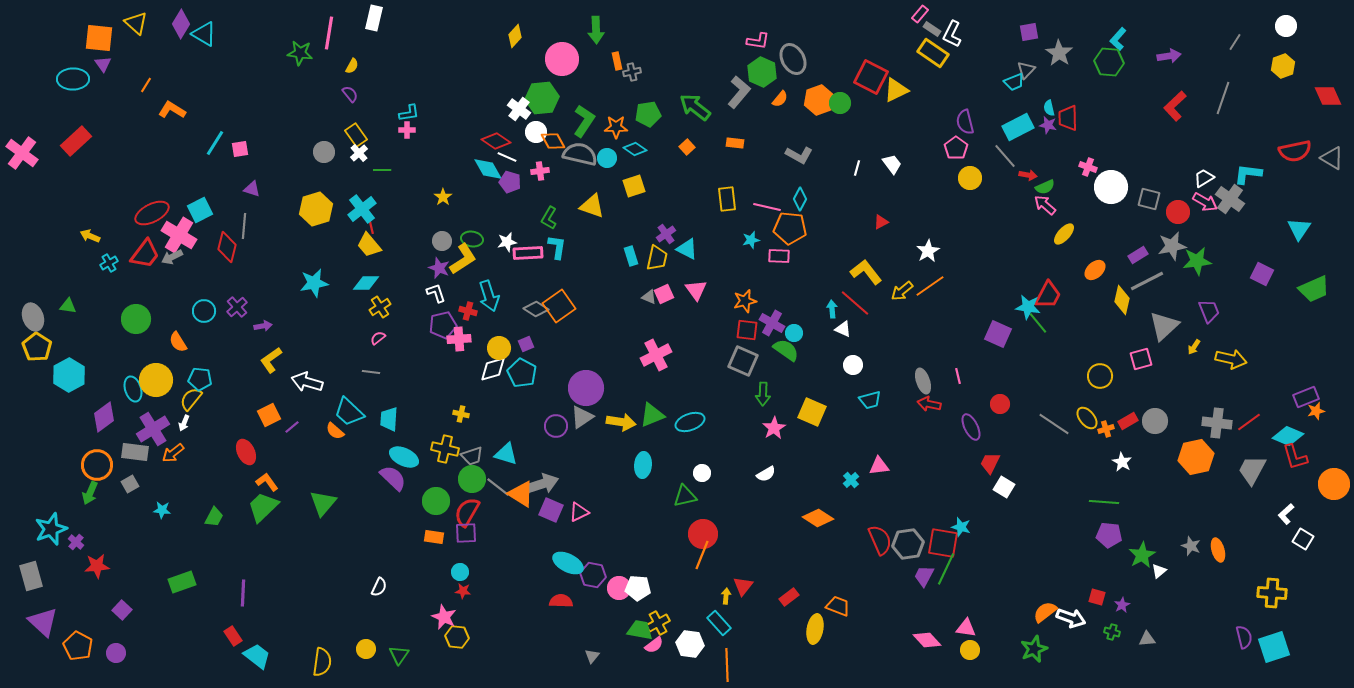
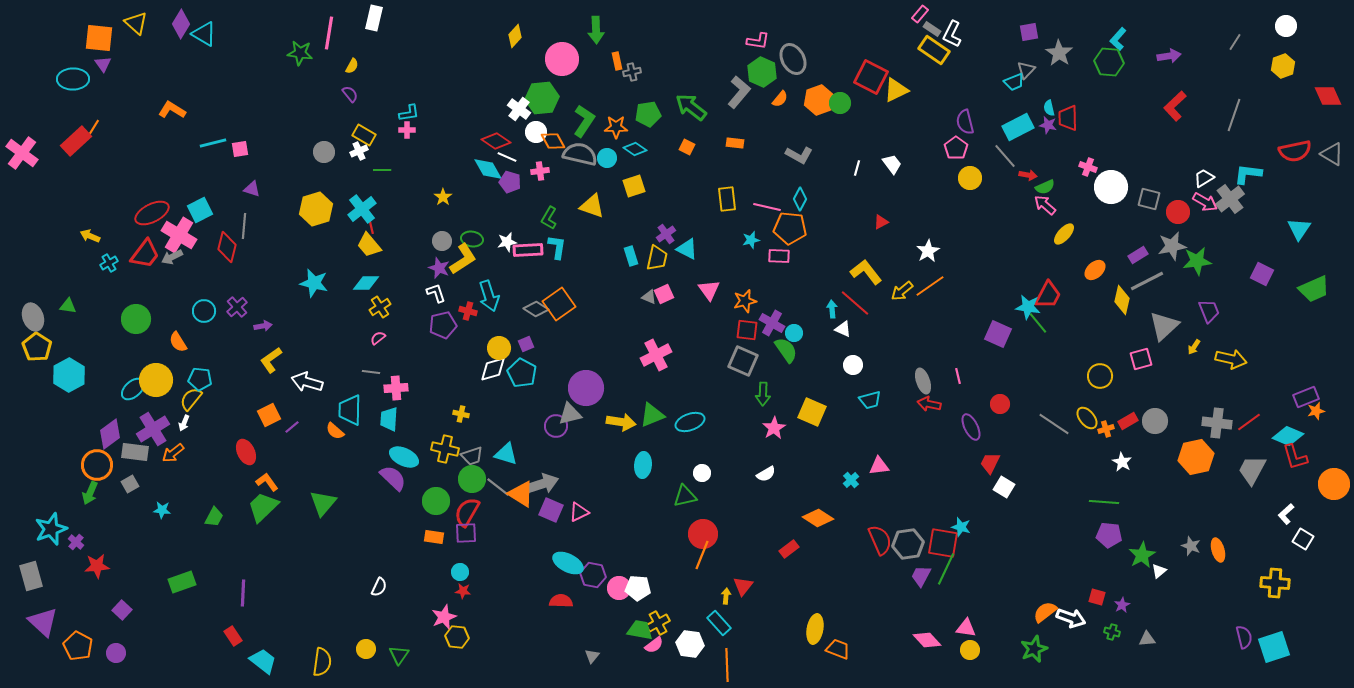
yellow rectangle at (933, 53): moved 1 px right, 3 px up
orange line at (146, 85): moved 52 px left, 42 px down
gray line at (1223, 98): moved 11 px right, 17 px down
green arrow at (695, 107): moved 4 px left
yellow rectangle at (356, 135): moved 8 px right; rotated 25 degrees counterclockwise
cyan line at (215, 143): moved 2 px left; rotated 44 degrees clockwise
orange square at (687, 147): rotated 21 degrees counterclockwise
white cross at (359, 153): moved 2 px up; rotated 18 degrees clockwise
gray triangle at (1332, 158): moved 4 px up
gray cross at (1230, 199): rotated 16 degrees clockwise
pink rectangle at (528, 253): moved 3 px up
cyan star at (314, 283): rotated 24 degrees clockwise
pink triangle at (696, 290): moved 13 px right
orange square at (559, 306): moved 2 px up
pink cross at (459, 339): moved 63 px left, 49 px down
green semicircle at (786, 350): rotated 20 degrees clockwise
cyan ellipse at (133, 389): rotated 65 degrees clockwise
cyan trapezoid at (349, 412): moved 1 px right, 2 px up; rotated 48 degrees clockwise
purple diamond at (104, 417): moved 6 px right, 17 px down
gray triangle at (582, 417): moved 12 px left, 3 px up; rotated 20 degrees clockwise
purple trapezoid at (924, 576): moved 3 px left
yellow cross at (1272, 593): moved 3 px right, 10 px up
red rectangle at (789, 597): moved 48 px up
orange trapezoid at (838, 606): moved 43 px down
pink star at (444, 617): rotated 25 degrees clockwise
cyan trapezoid at (257, 656): moved 6 px right, 5 px down
